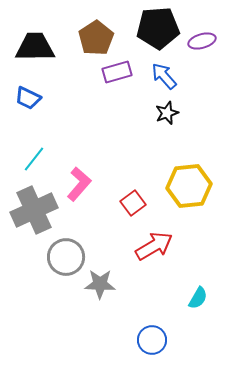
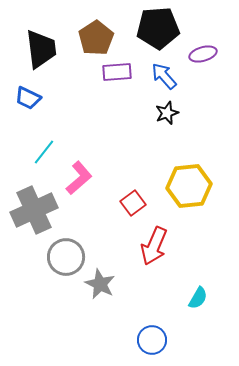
purple ellipse: moved 1 px right, 13 px down
black trapezoid: moved 6 px right, 2 px down; rotated 84 degrees clockwise
purple rectangle: rotated 12 degrees clockwise
cyan line: moved 10 px right, 7 px up
pink L-shape: moved 6 px up; rotated 8 degrees clockwise
red arrow: rotated 144 degrees clockwise
gray star: rotated 24 degrees clockwise
